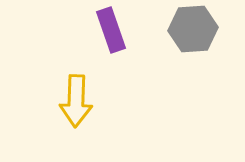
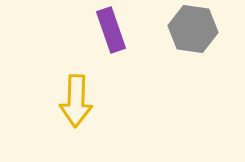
gray hexagon: rotated 12 degrees clockwise
